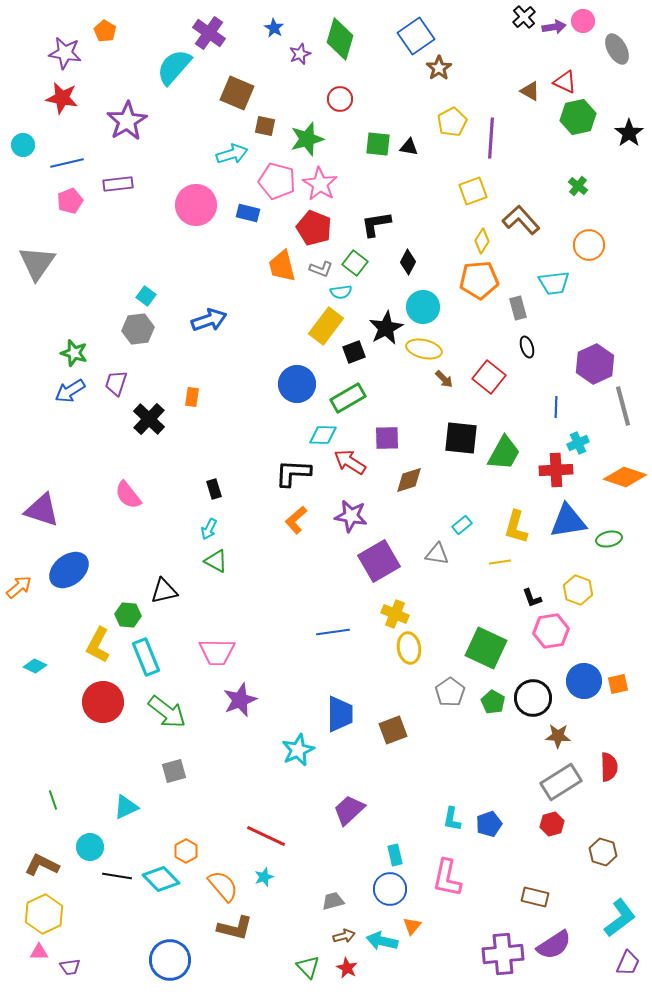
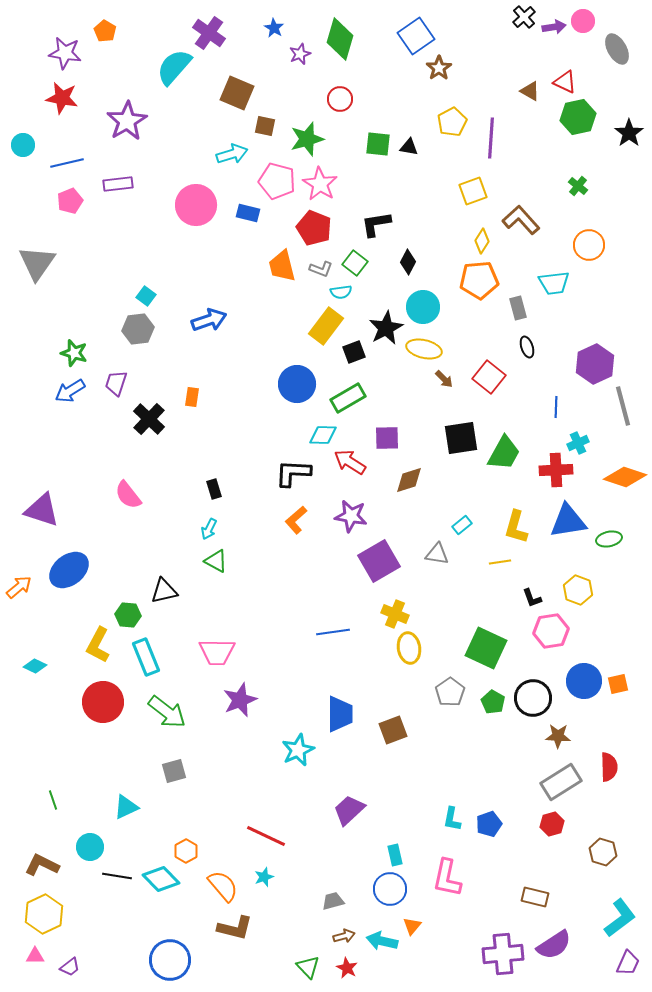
black square at (461, 438): rotated 15 degrees counterclockwise
pink triangle at (39, 952): moved 4 px left, 4 px down
purple trapezoid at (70, 967): rotated 30 degrees counterclockwise
